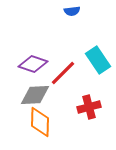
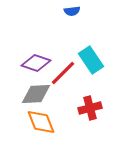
cyan rectangle: moved 7 px left
purple diamond: moved 3 px right, 1 px up
gray diamond: moved 1 px right, 1 px up
red cross: moved 1 px right, 1 px down
orange diamond: moved 1 px right; rotated 24 degrees counterclockwise
